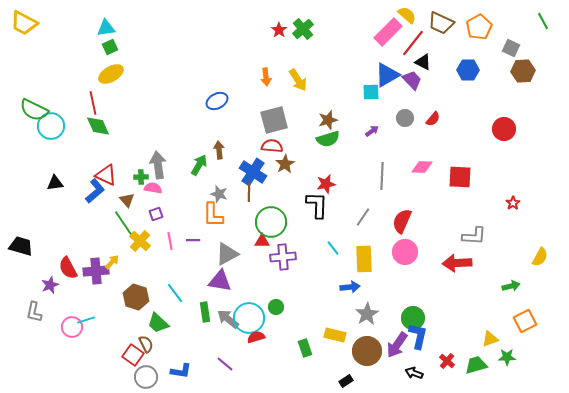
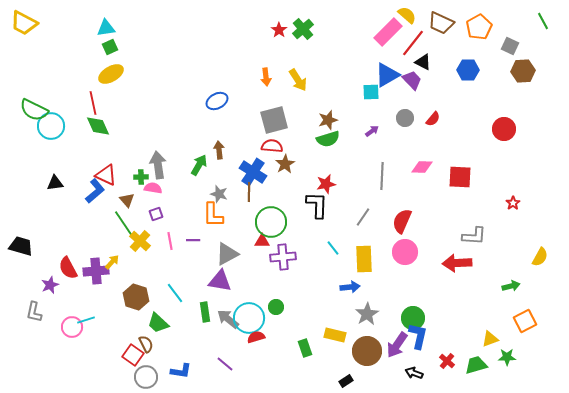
gray square at (511, 48): moved 1 px left, 2 px up
